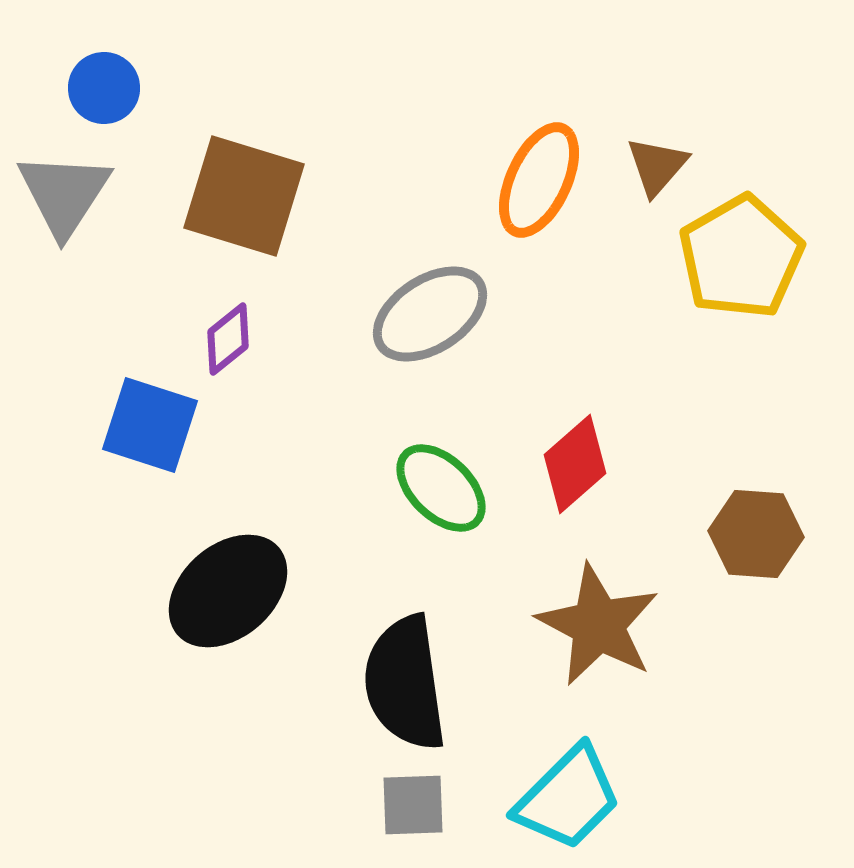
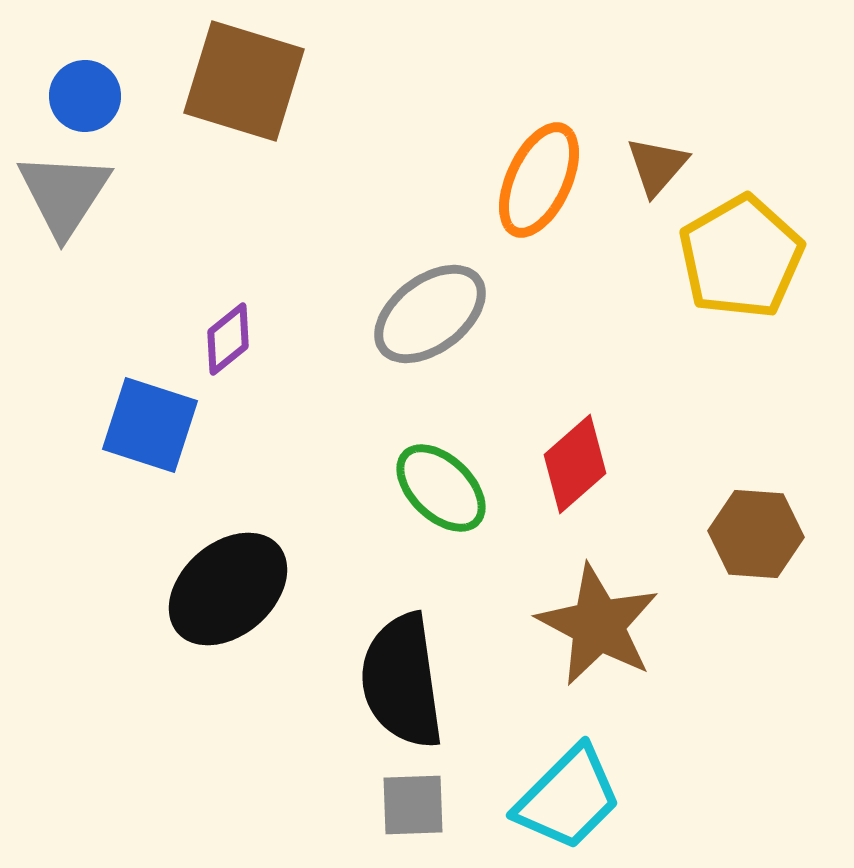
blue circle: moved 19 px left, 8 px down
brown square: moved 115 px up
gray ellipse: rotated 4 degrees counterclockwise
black ellipse: moved 2 px up
black semicircle: moved 3 px left, 2 px up
